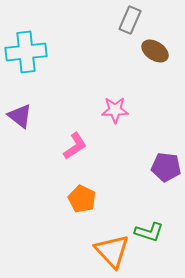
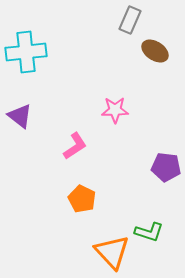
orange triangle: moved 1 px down
